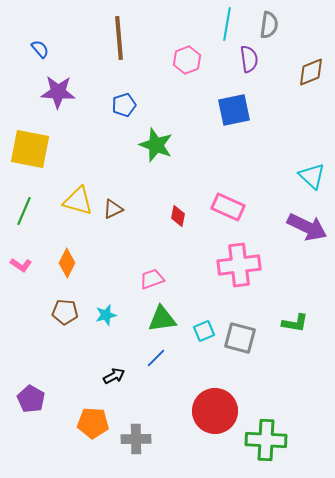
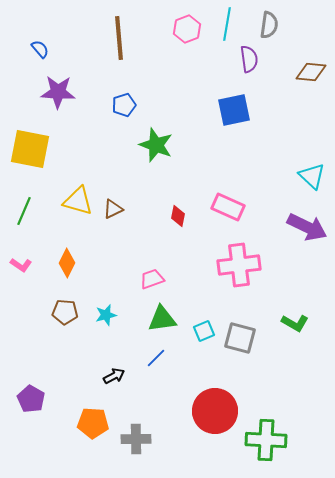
pink hexagon: moved 31 px up
brown diamond: rotated 28 degrees clockwise
green L-shape: rotated 20 degrees clockwise
